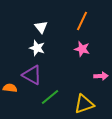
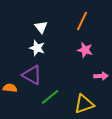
pink star: moved 3 px right, 1 px down
